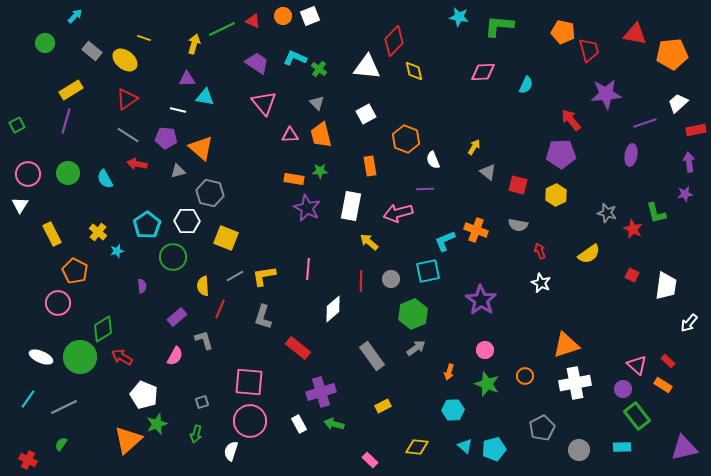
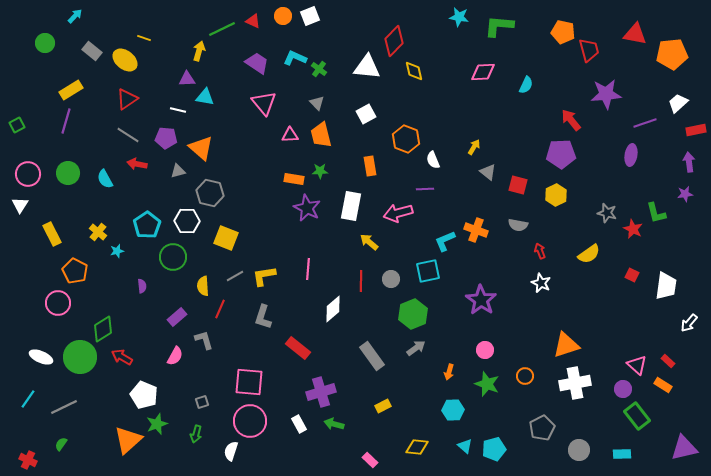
yellow arrow at (194, 44): moved 5 px right, 7 px down
cyan rectangle at (622, 447): moved 7 px down
